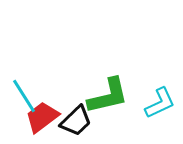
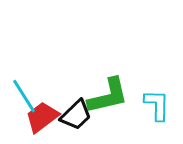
cyan L-shape: moved 3 px left, 2 px down; rotated 64 degrees counterclockwise
black trapezoid: moved 6 px up
